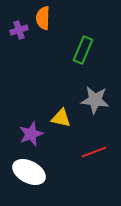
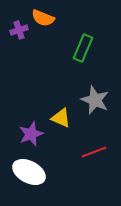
orange semicircle: rotated 70 degrees counterclockwise
green rectangle: moved 2 px up
gray star: rotated 16 degrees clockwise
yellow triangle: rotated 10 degrees clockwise
